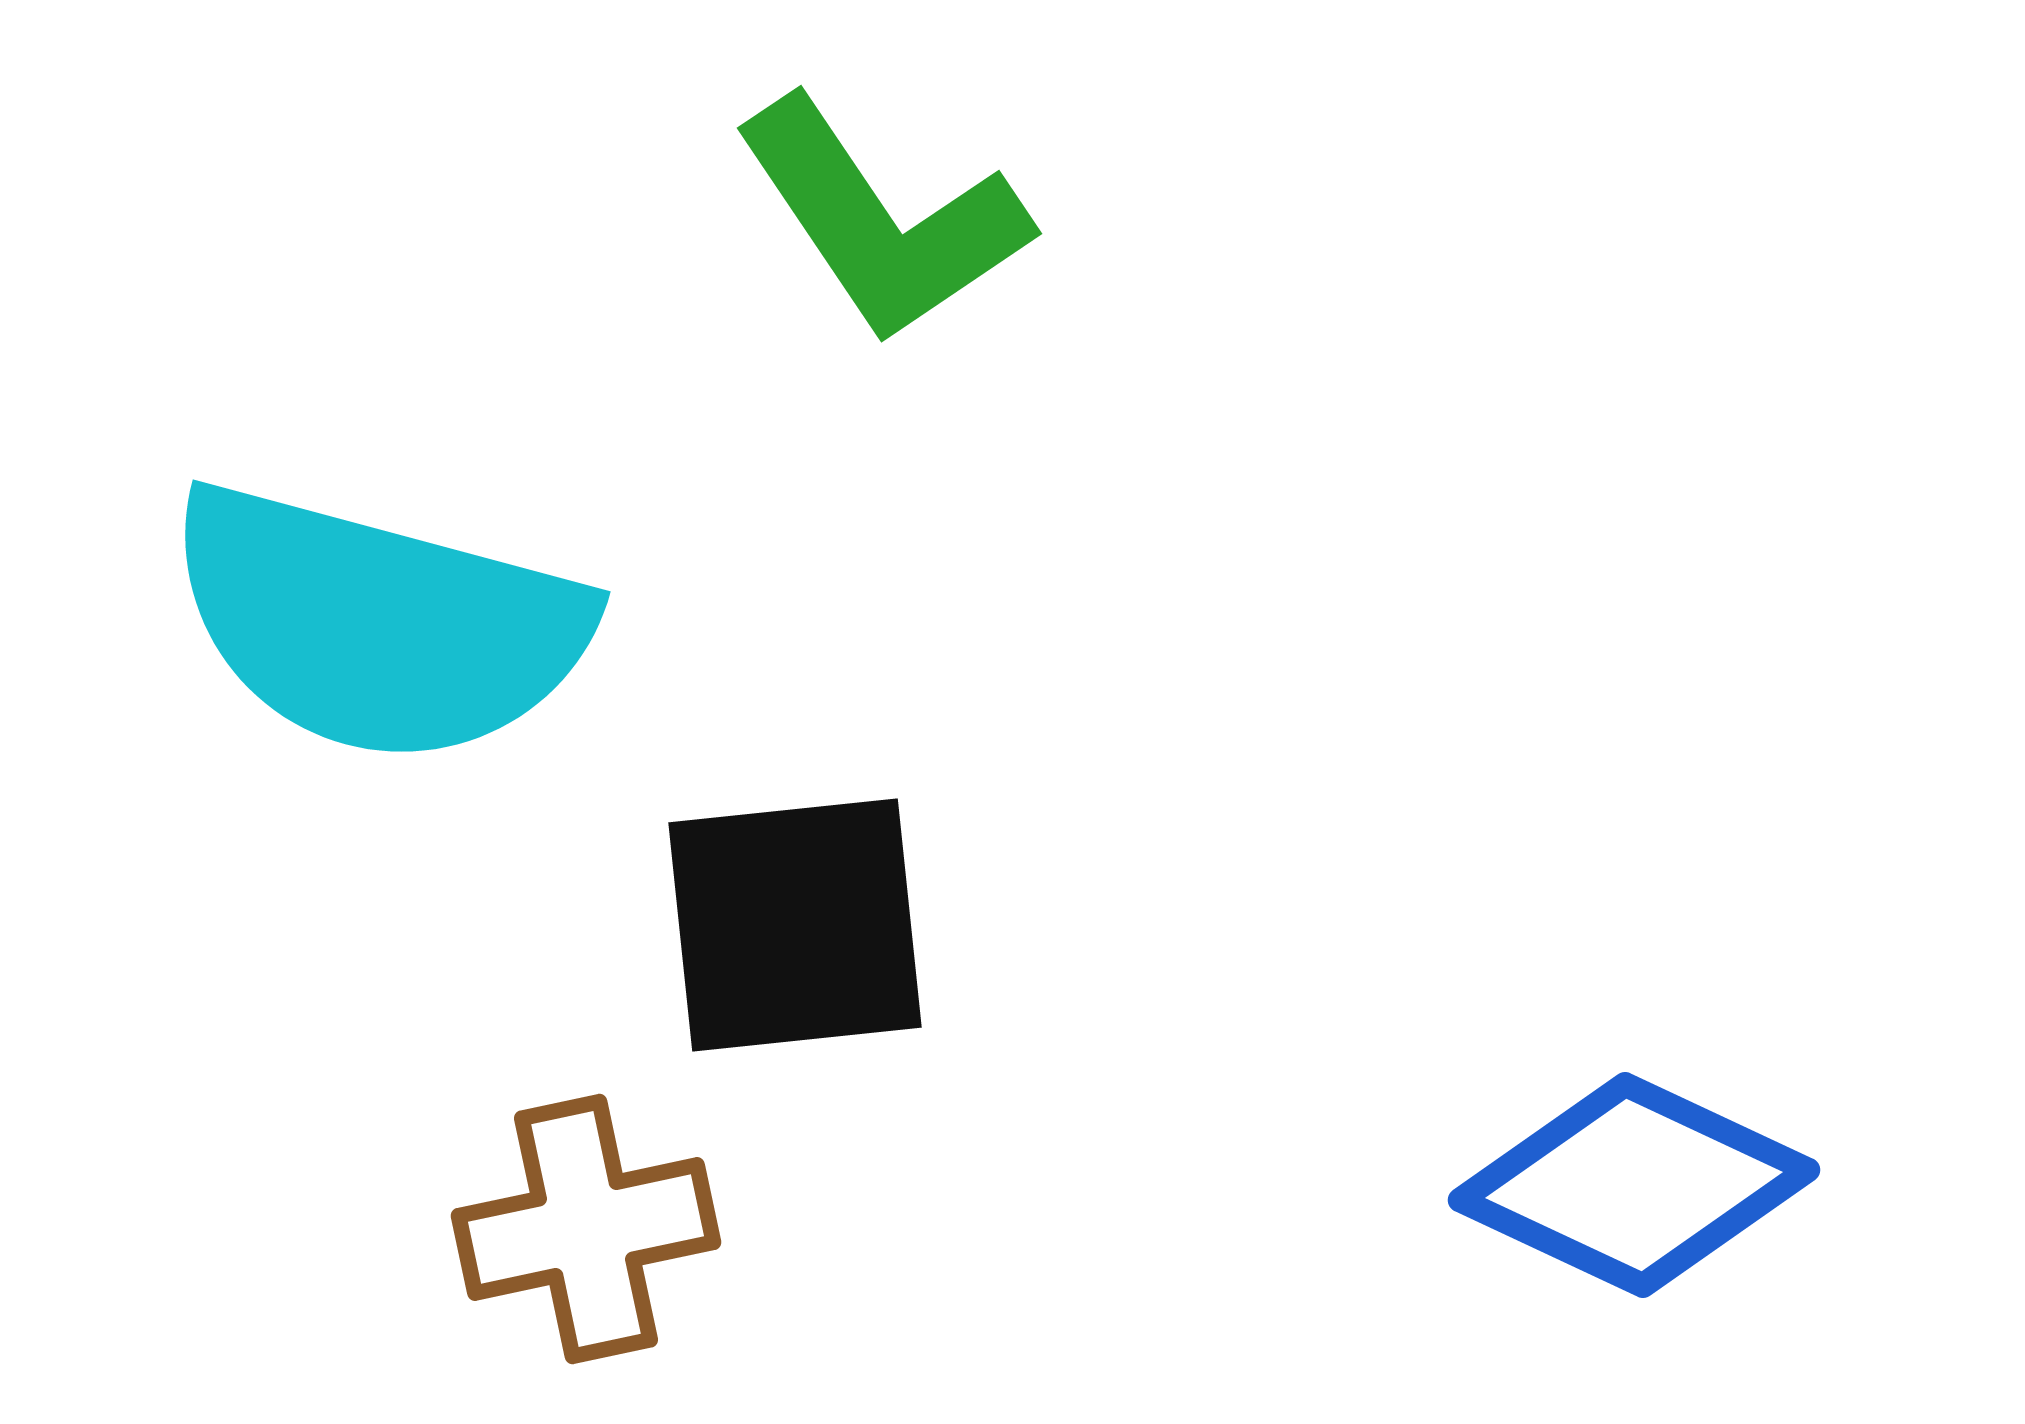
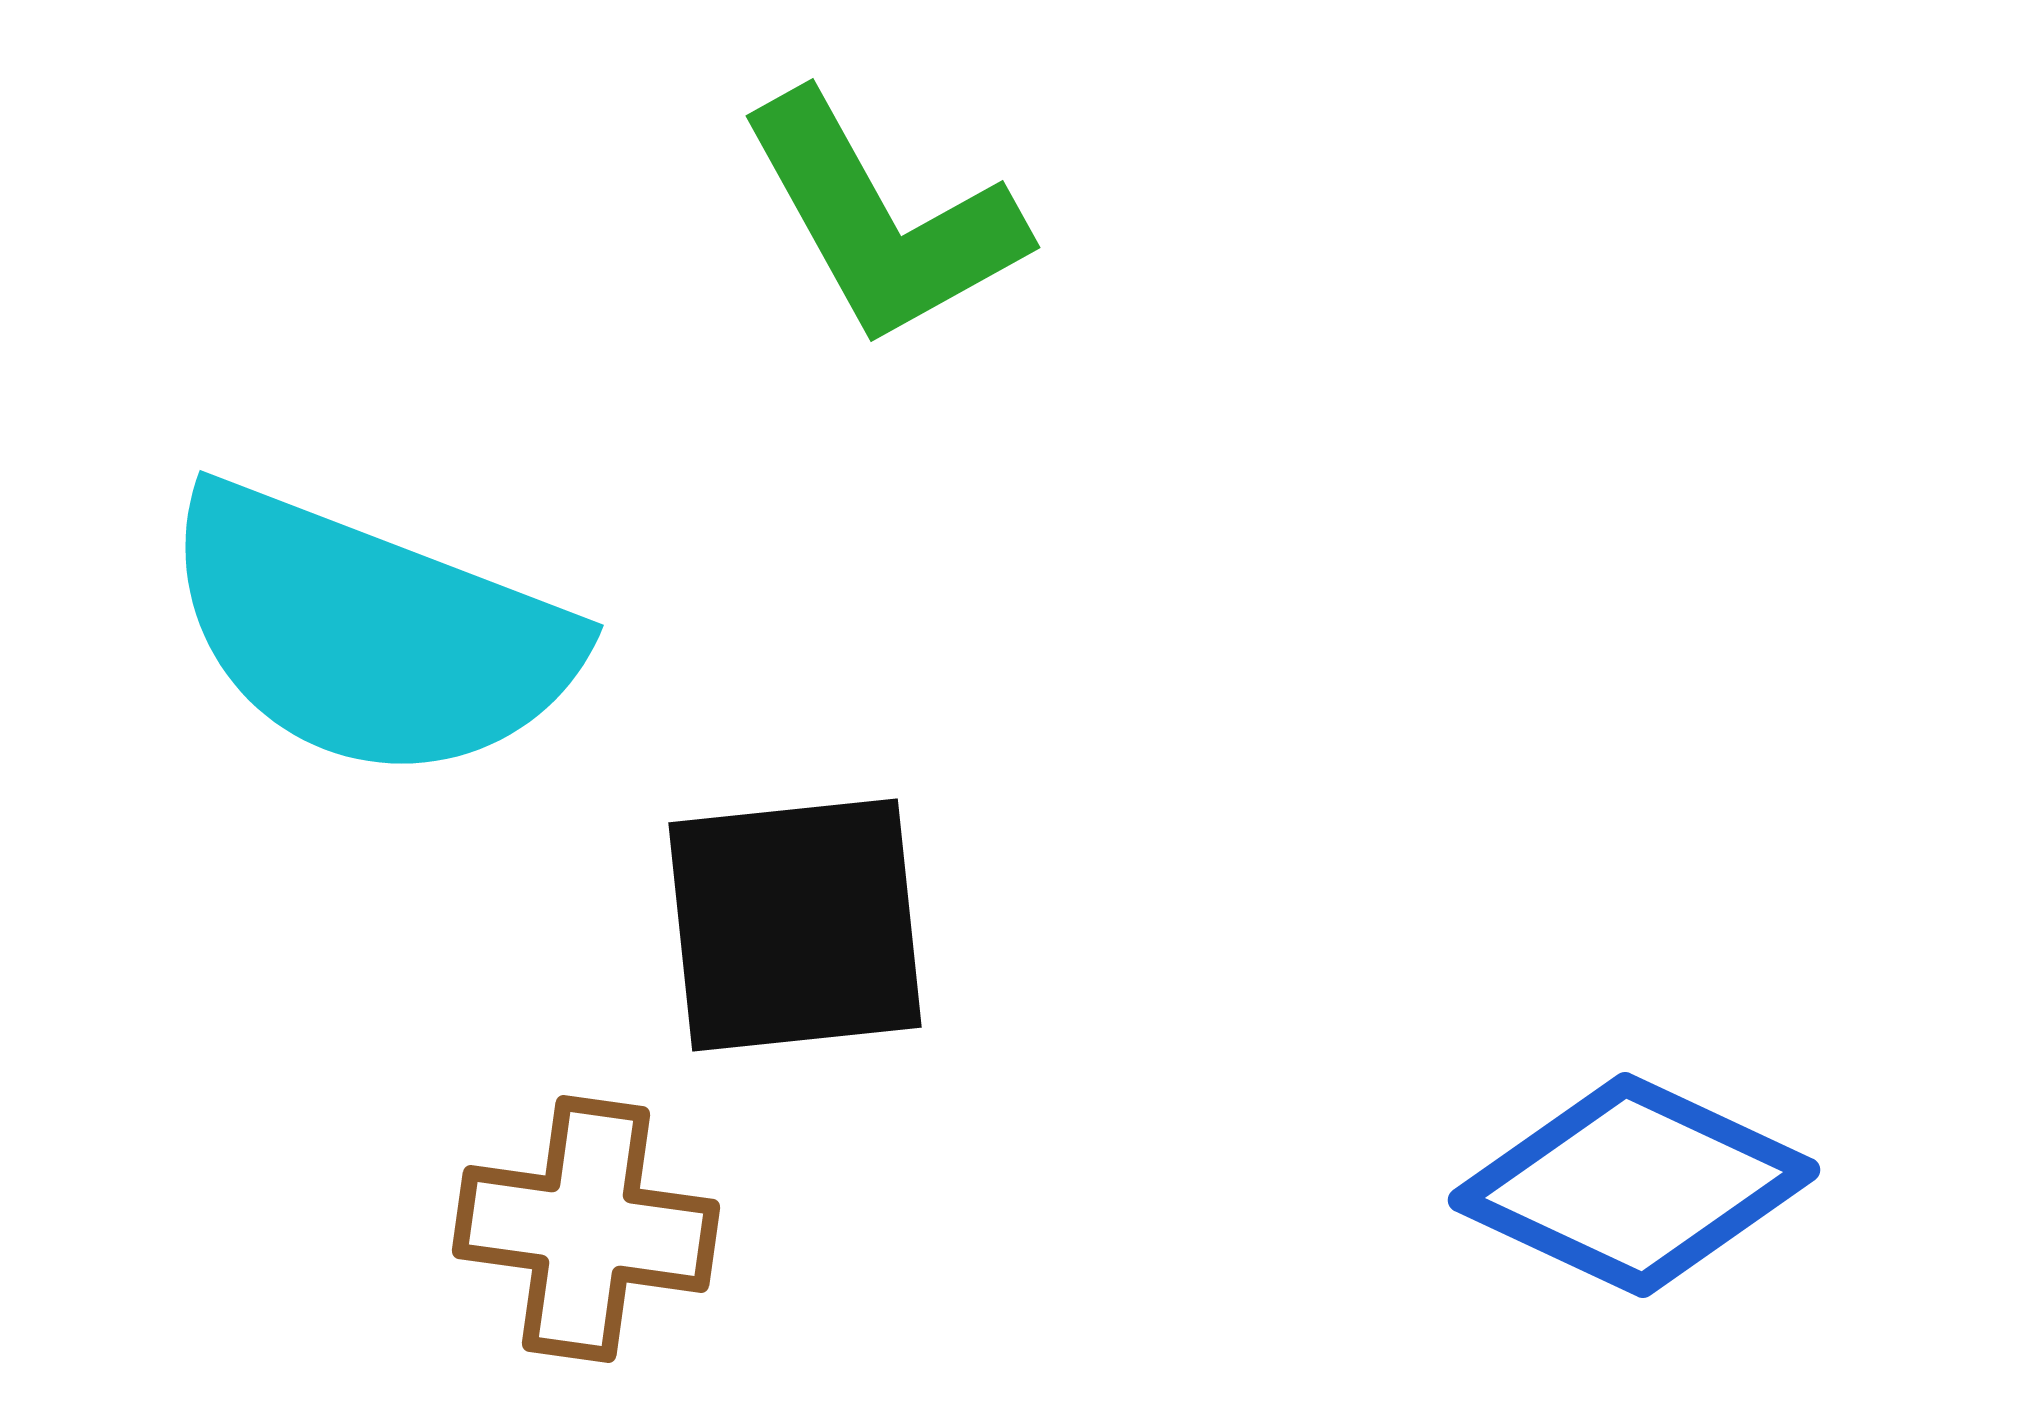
green L-shape: rotated 5 degrees clockwise
cyan semicircle: moved 9 px left, 9 px down; rotated 6 degrees clockwise
brown cross: rotated 20 degrees clockwise
